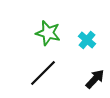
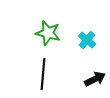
black line: moved 1 px down; rotated 40 degrees counterclockwise
black arrow: rotated 20 degrees clockwise
